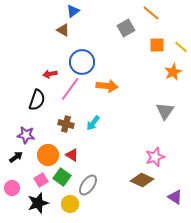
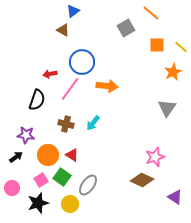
gray triangle: moved 2 px right, 3 px up
